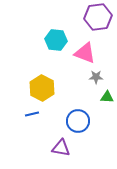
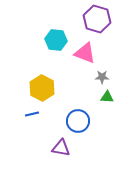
purple hexagon: moved 1 px left, 2 px down; rotated 24 degrees clockwise
gray star: moved 6 px right
